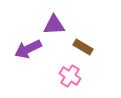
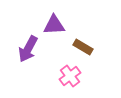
purple arrow: rotated 36 degrees counterclockwise
pink cross: rotated 20 degrees clockwise
